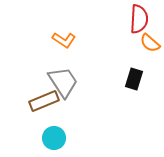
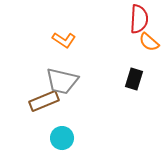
orange semicircle: moved 1 px left, 1 px up
gray trapezoid: moved 1 px left, 1 px up; rotated 136 degrees clockwise
cyan circle: moved 8 px right
